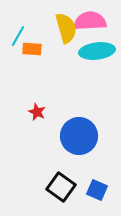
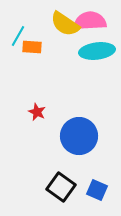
yellow semicircle: moved 1 px left, 4 px up; rotated 140 degrees clockwise
orange rectangle: moved 2 px up
